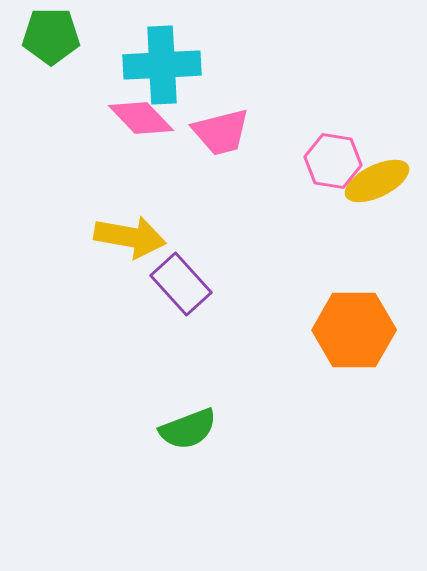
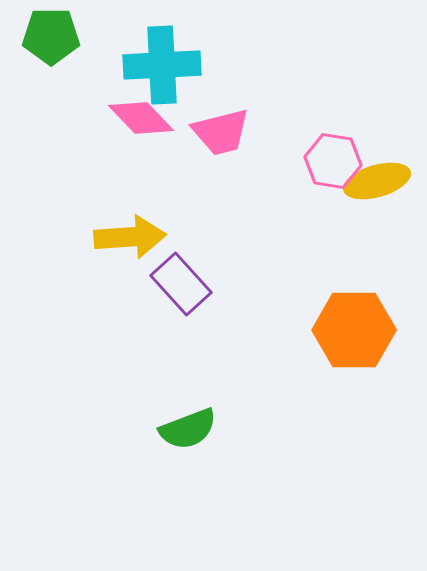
yellow ellipse: rotated 10 degrees clockwise
yellow arrow: rotated 14 degrees counterclockwise
